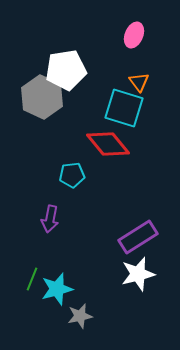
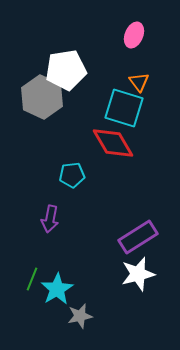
red diamond: moved 5 px right, 1 px up; rotated 9 degrees clockwise
cyan star: rotated 16 degrees counterclockwise
